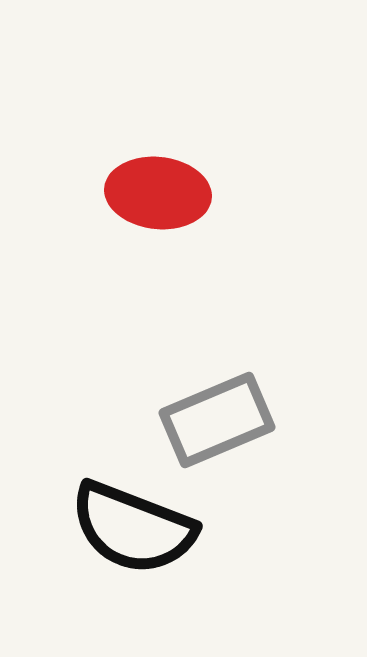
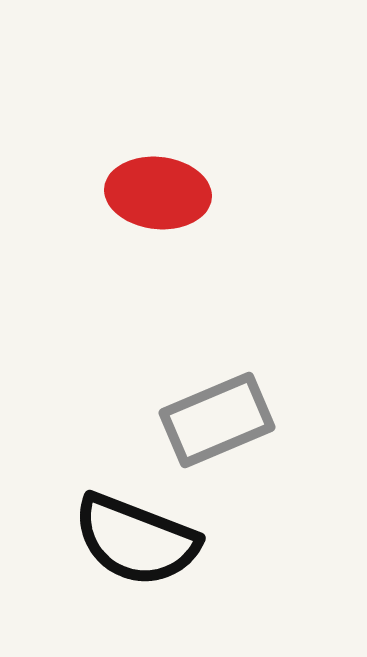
black semicircle: moved 3 px right, 12 px down
